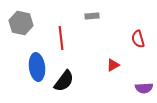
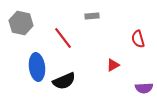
red line: moved 2 px right; rotated 30 degrees counterclockwise
black semicircle: rotated 30 degrees clockwise
